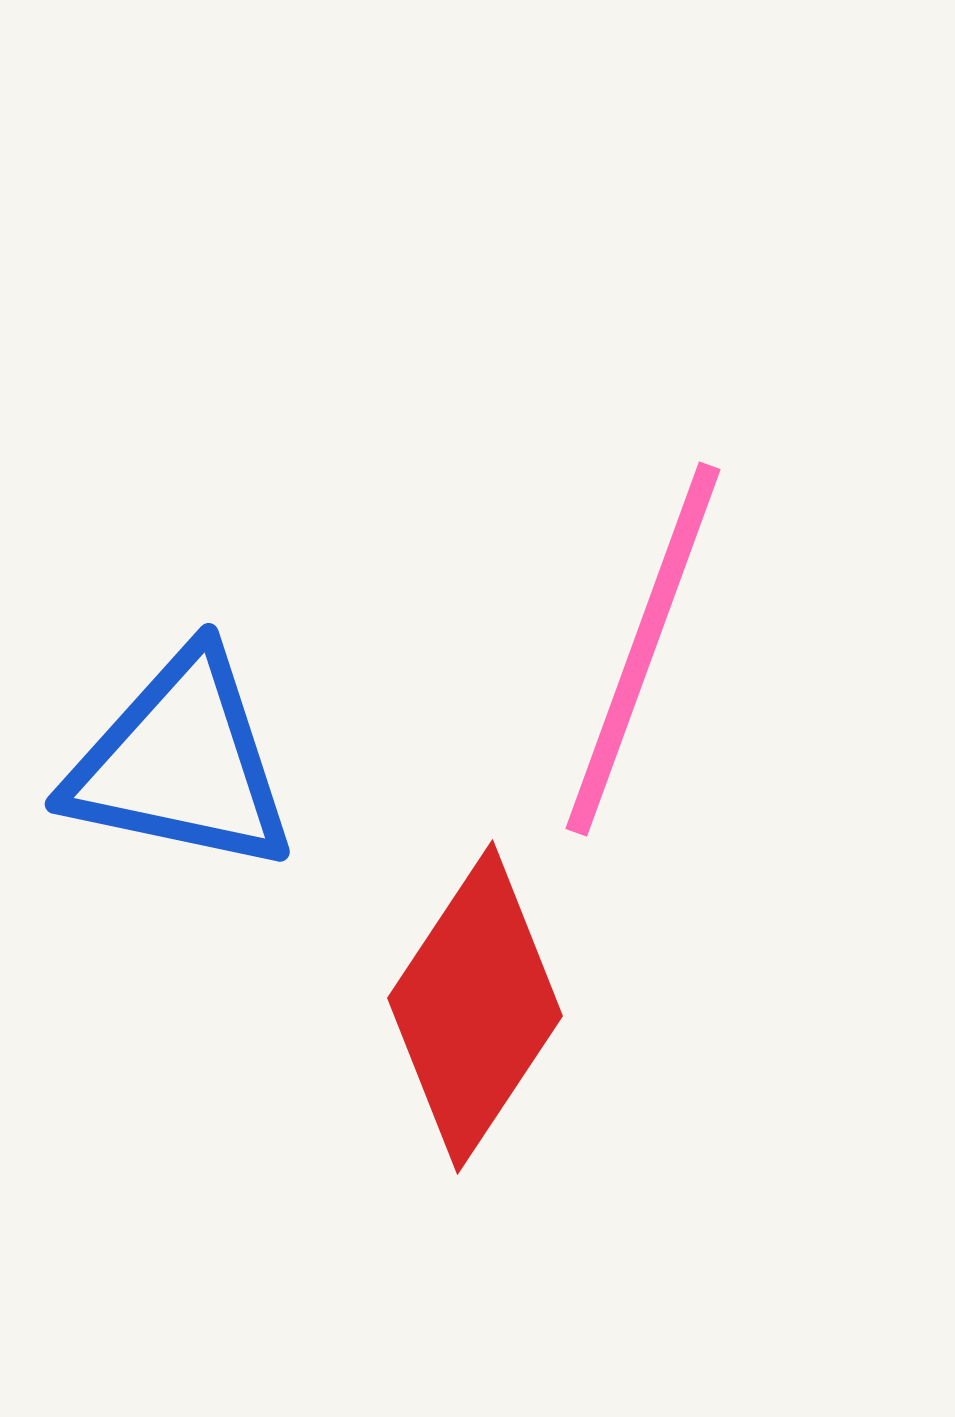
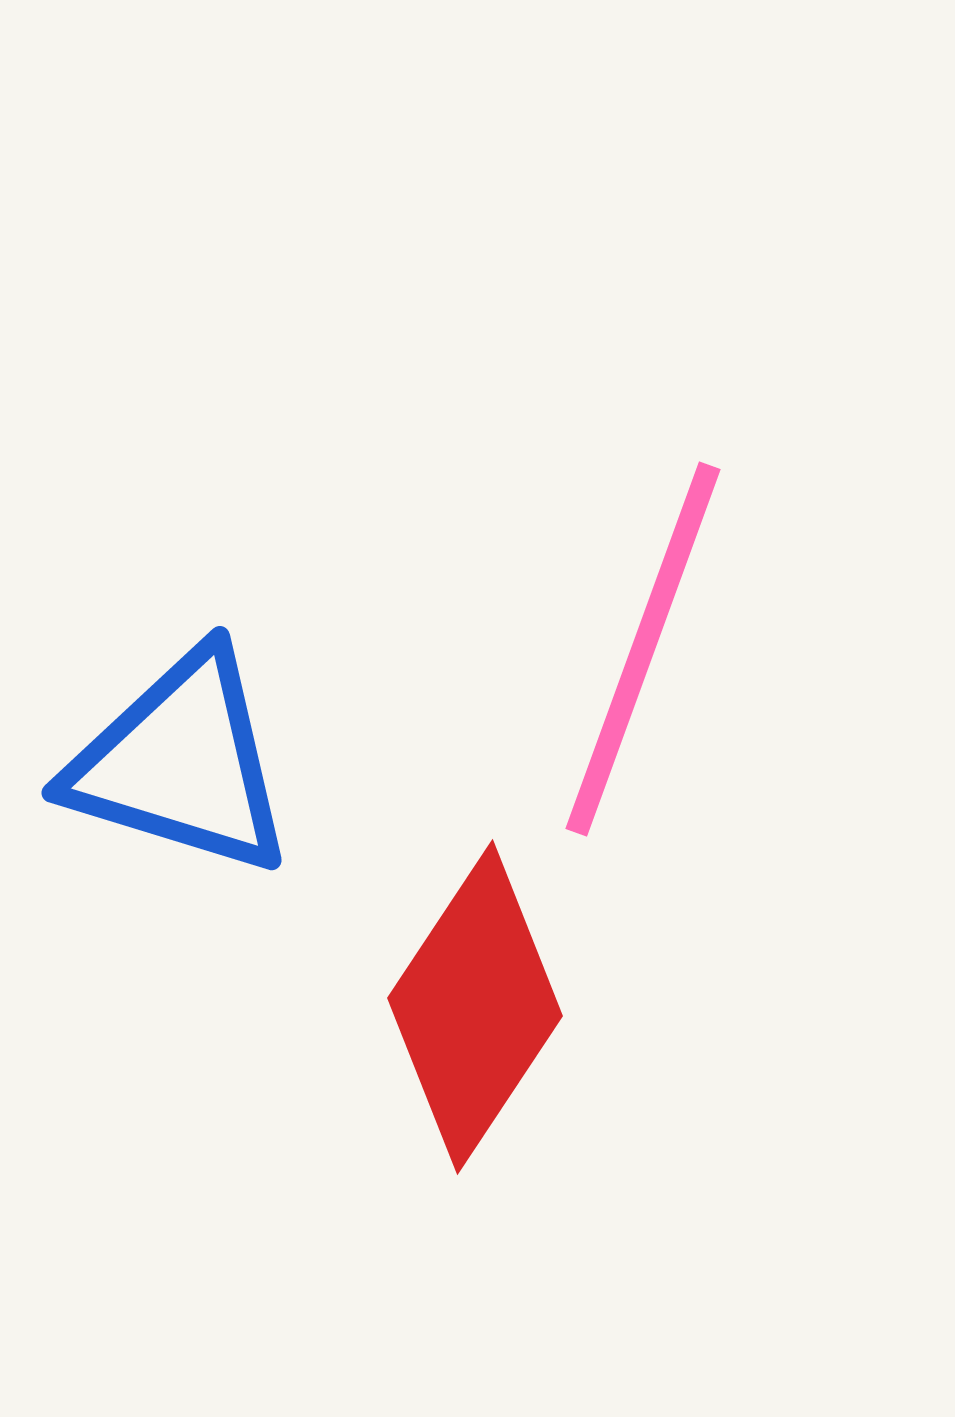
blue triangle: rotated 5 degrees clockwise
